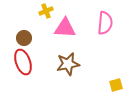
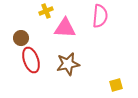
pink semicircle: moved 5 px left, 7 px up
brown circle: moved 3 px left
red ellipse: moved 8 px right, 2 px up
